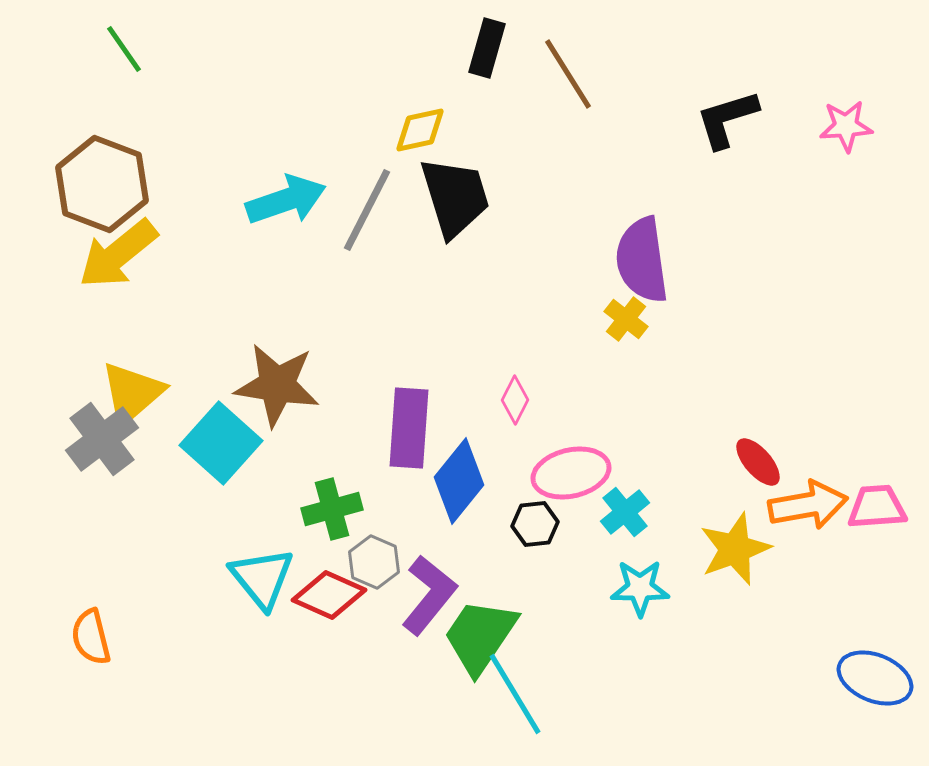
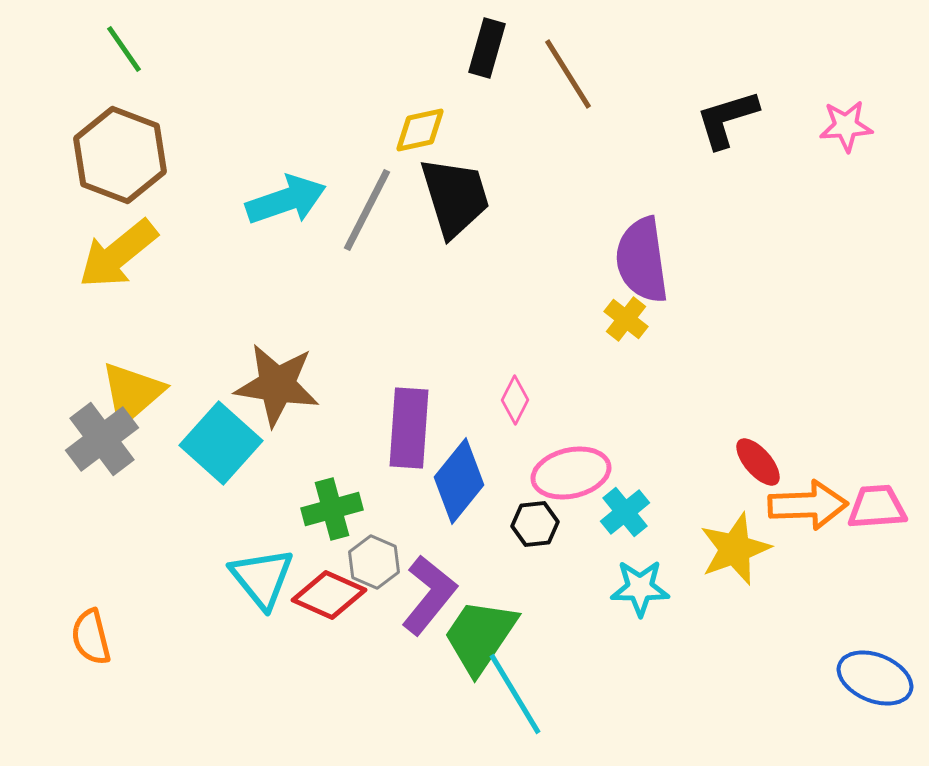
brown hexagon: moved 18 px right, 29 px up
orange arrow: rotated 8 degrees clockwise
